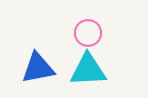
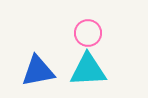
blue triangle: moved 3 px down
